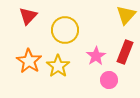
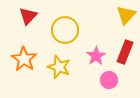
orange star: moved 5 px left, 2 px up
yellow star: moved 1 px right, 1 px down; rotated 15 degrees counterclockwise
